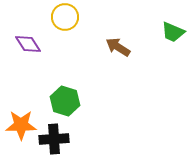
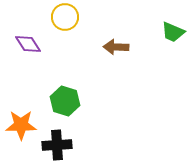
brown arrow: moved 2 px left; rotated 30 degrees counterclockwise
black cross: moved 3 px right, 6 px down
